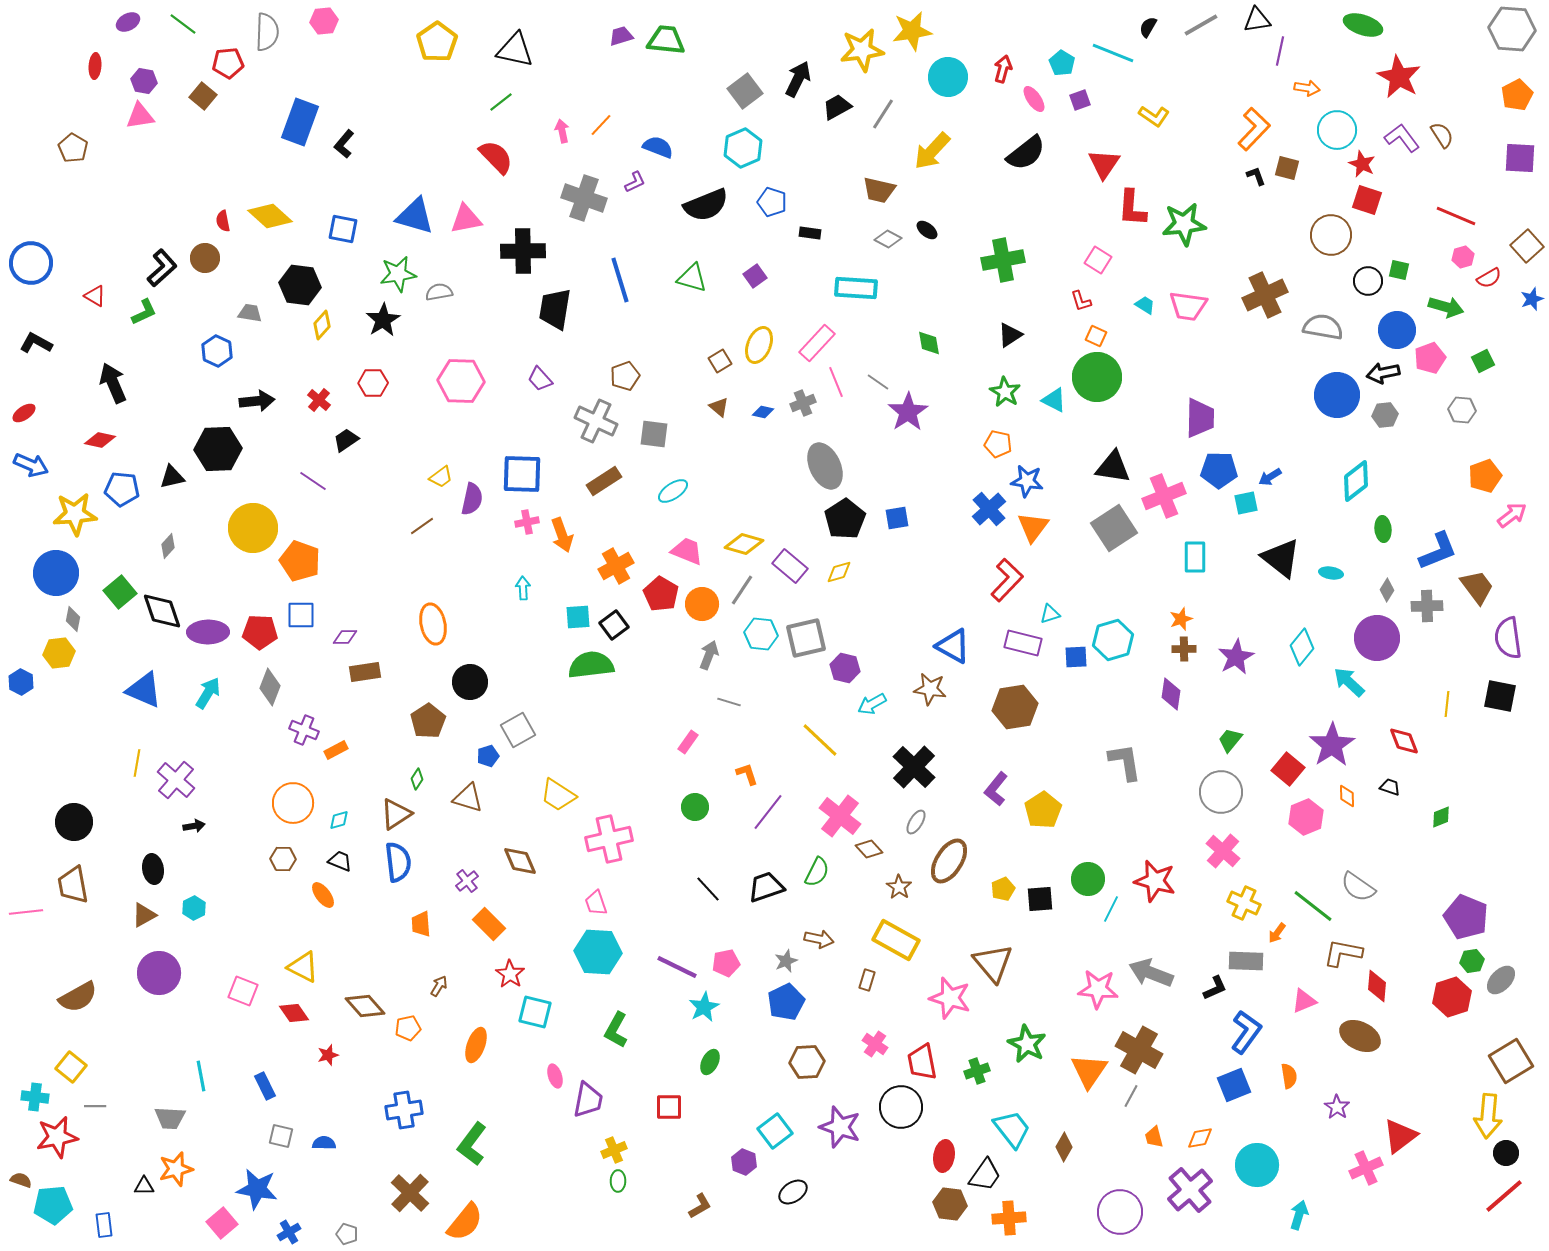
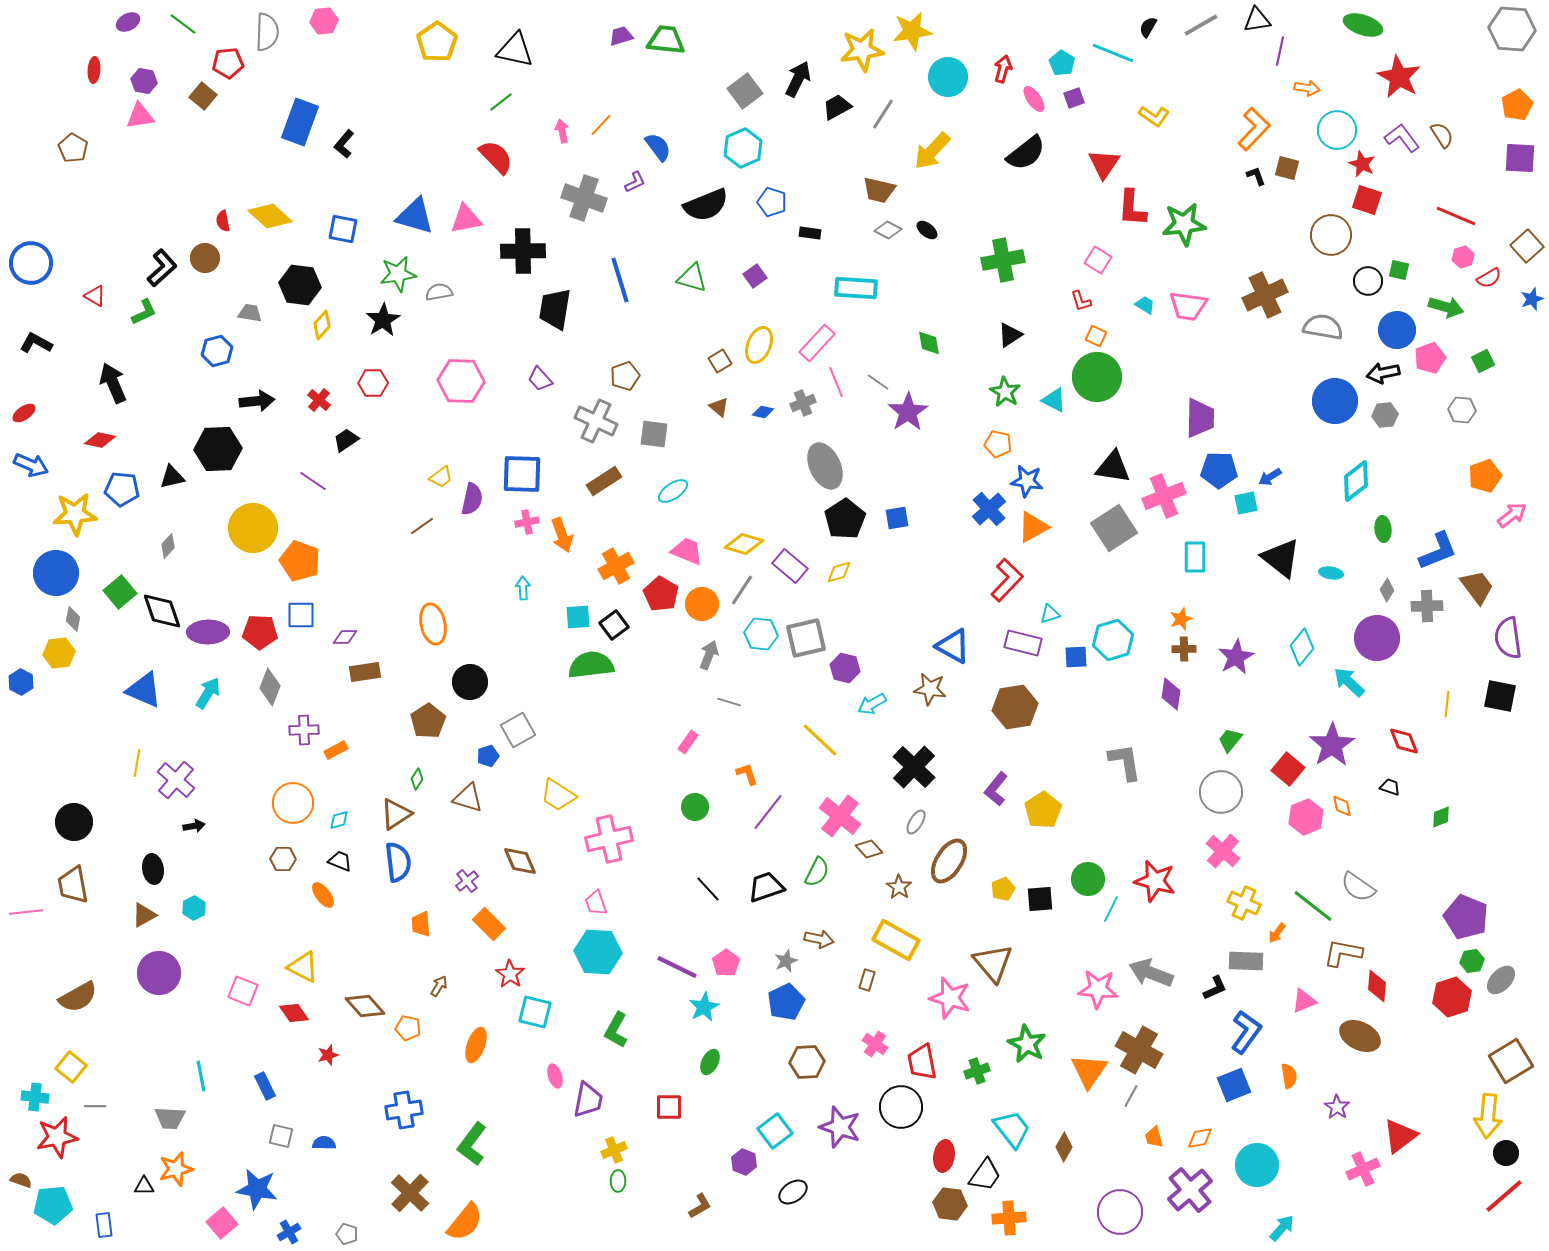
red ellipse at (95, 66): moved 1 px left, 4 px down
orange pentagon at (1517, 95): moved 10 px down
purple square at (1080, 100): moved 6 px left, 2 px up
blue semicircle at (658, 147): rotated 32 degrees clockwise
gray diamond at (888, 239): moved 9 px up
blue hexagon at (217, 351): rotated 20 degrees clockwise
blue circle at (1337, 395): moved 2 px left, 6 px down
orange triangle at (1033, 527): rotated 24 degrees clockwise
purple cross at (304, 730): rotated 24 degrees counterclockwise
orange diamond at (1347, 796): moved 5 px left, 10 px down; rotated 10 degrees counterclockwise
pink pentagon at (726, 963): rotated 24 degrees counterclockwise
orange pentagon at (408, 1028): rotated 25 degrees clockwise
pink cross at (1366, 1168): moved 3 px left, 1 px down
cyan arrow at (1299, 1215): moved 17 px left, 13 px down; rotated 24 degrees clockwise
